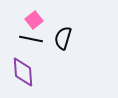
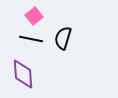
pink square: moved 4 px up
purple diamond: moved 2 px down
